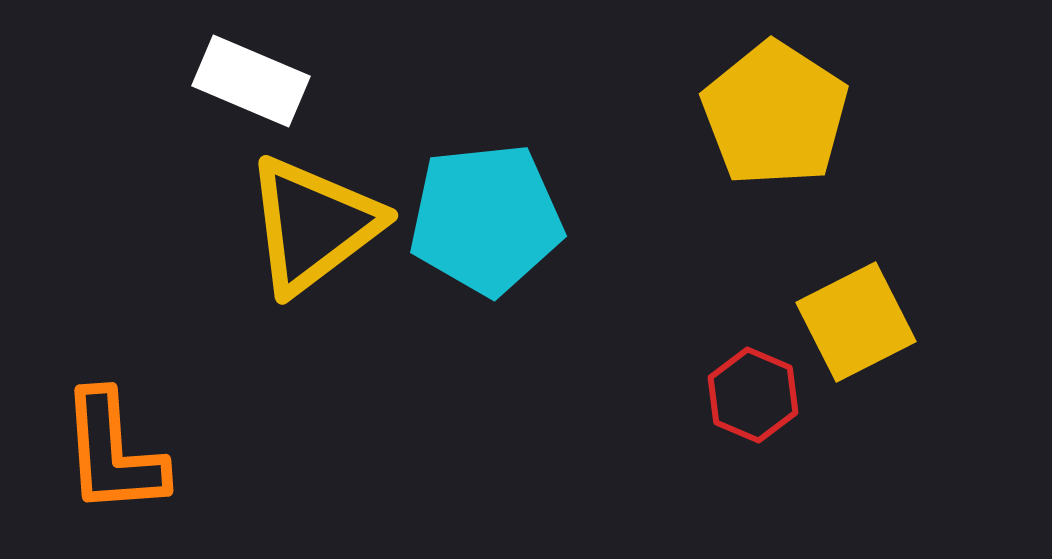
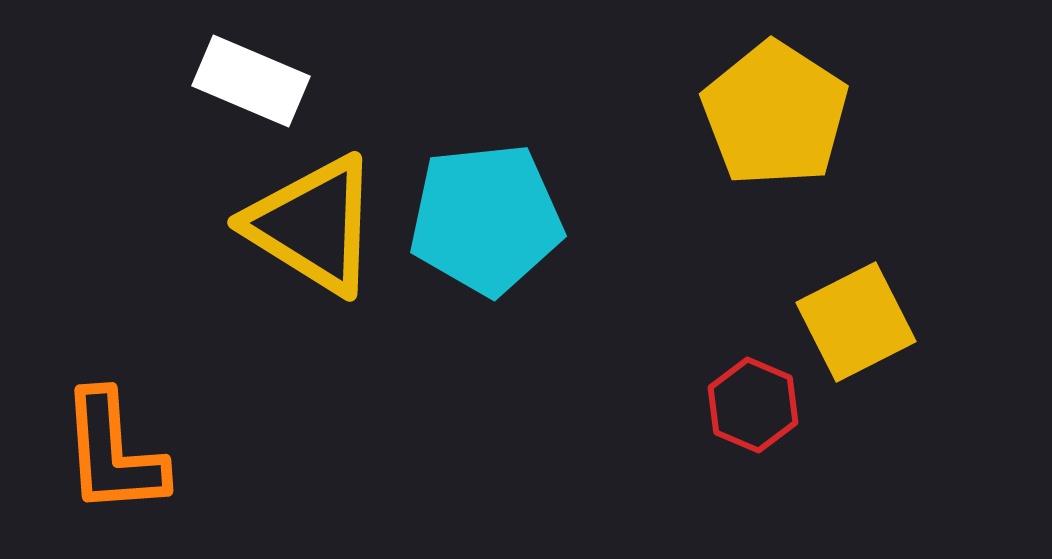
yellow triangle: rotated 51 degrees counterclockwise
red hexagon: moved 10 px down
